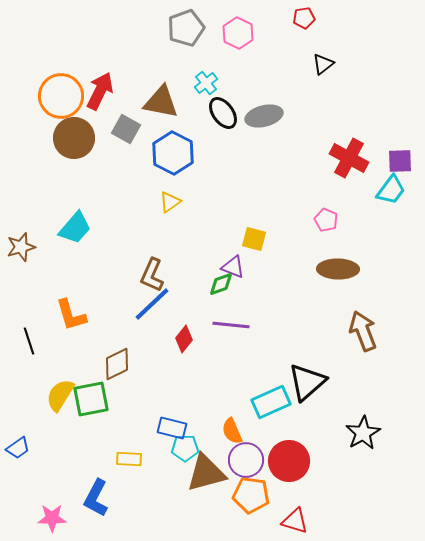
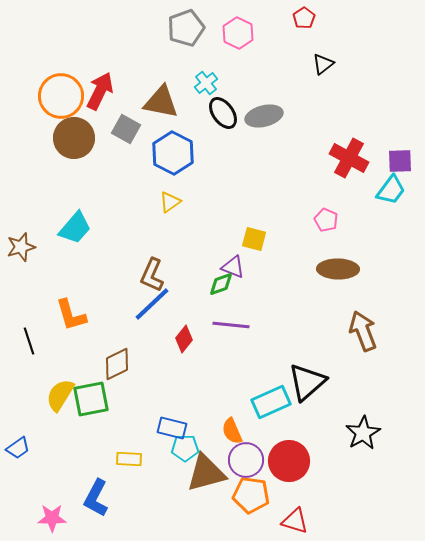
red pentagon at (304, 18): rotated 25 degrees counterclockwise
